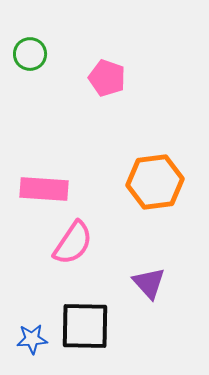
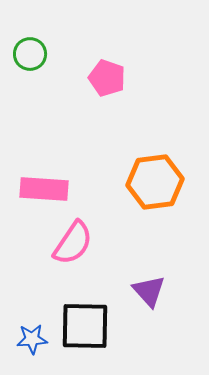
purple triangle: moved 8 px down
